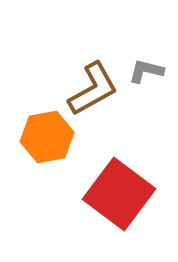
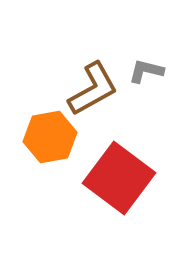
orange hexagon: moved 3 px right
red square: moved 16 px up
